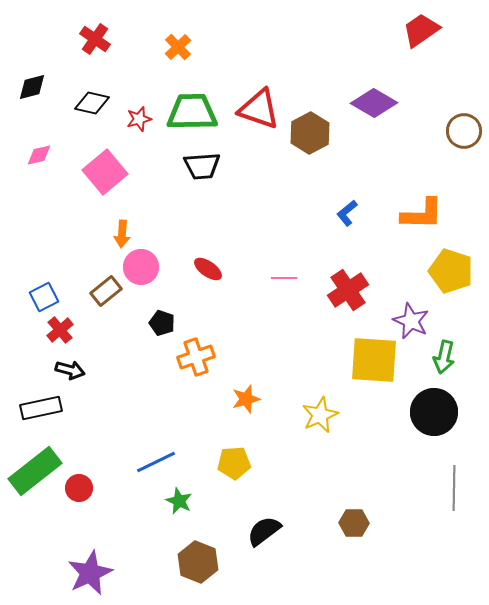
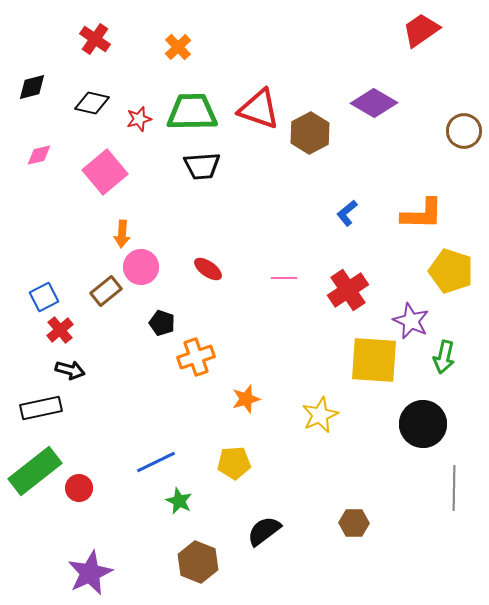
black circle at (434, 412): moved 11 px left, 12 px down
